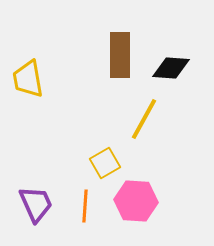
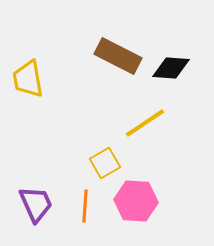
brown rectangle: moved 2 px left, 1 px down; rotated 63 degrees counterclockwise
yellow line: moved 1 px right, 4 px down; rotated 27 degrees clockwise
